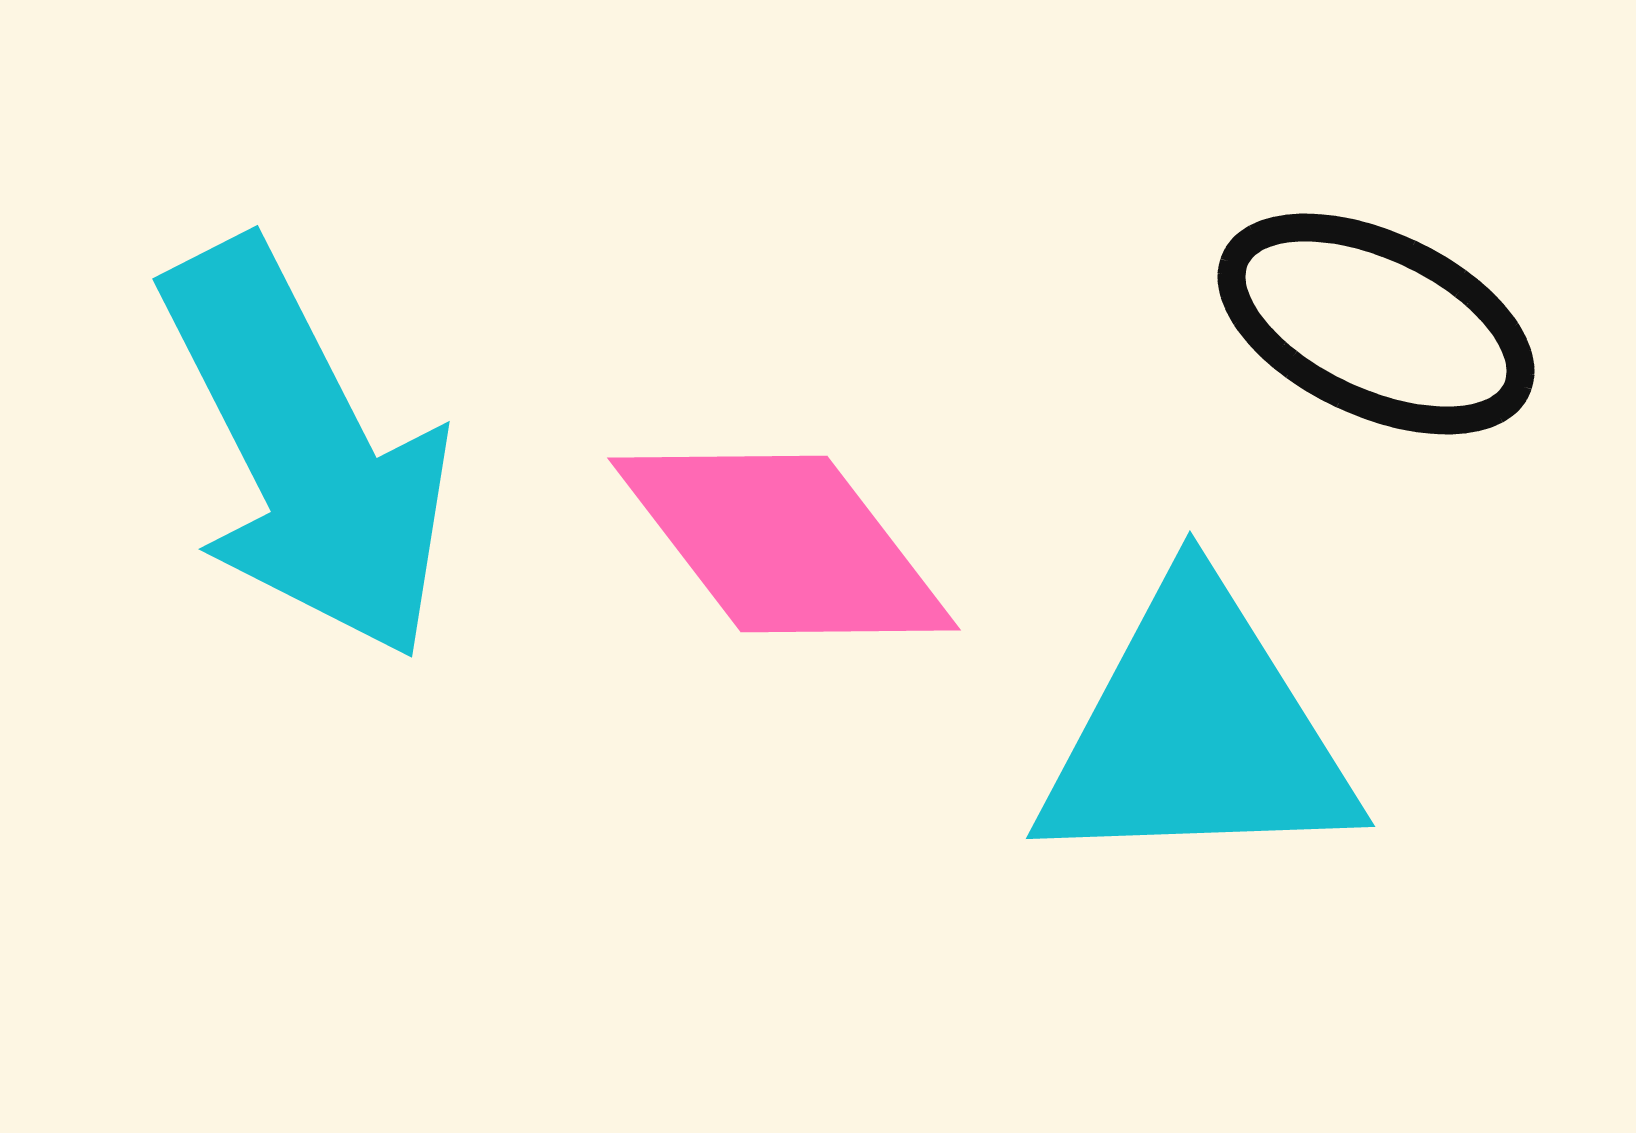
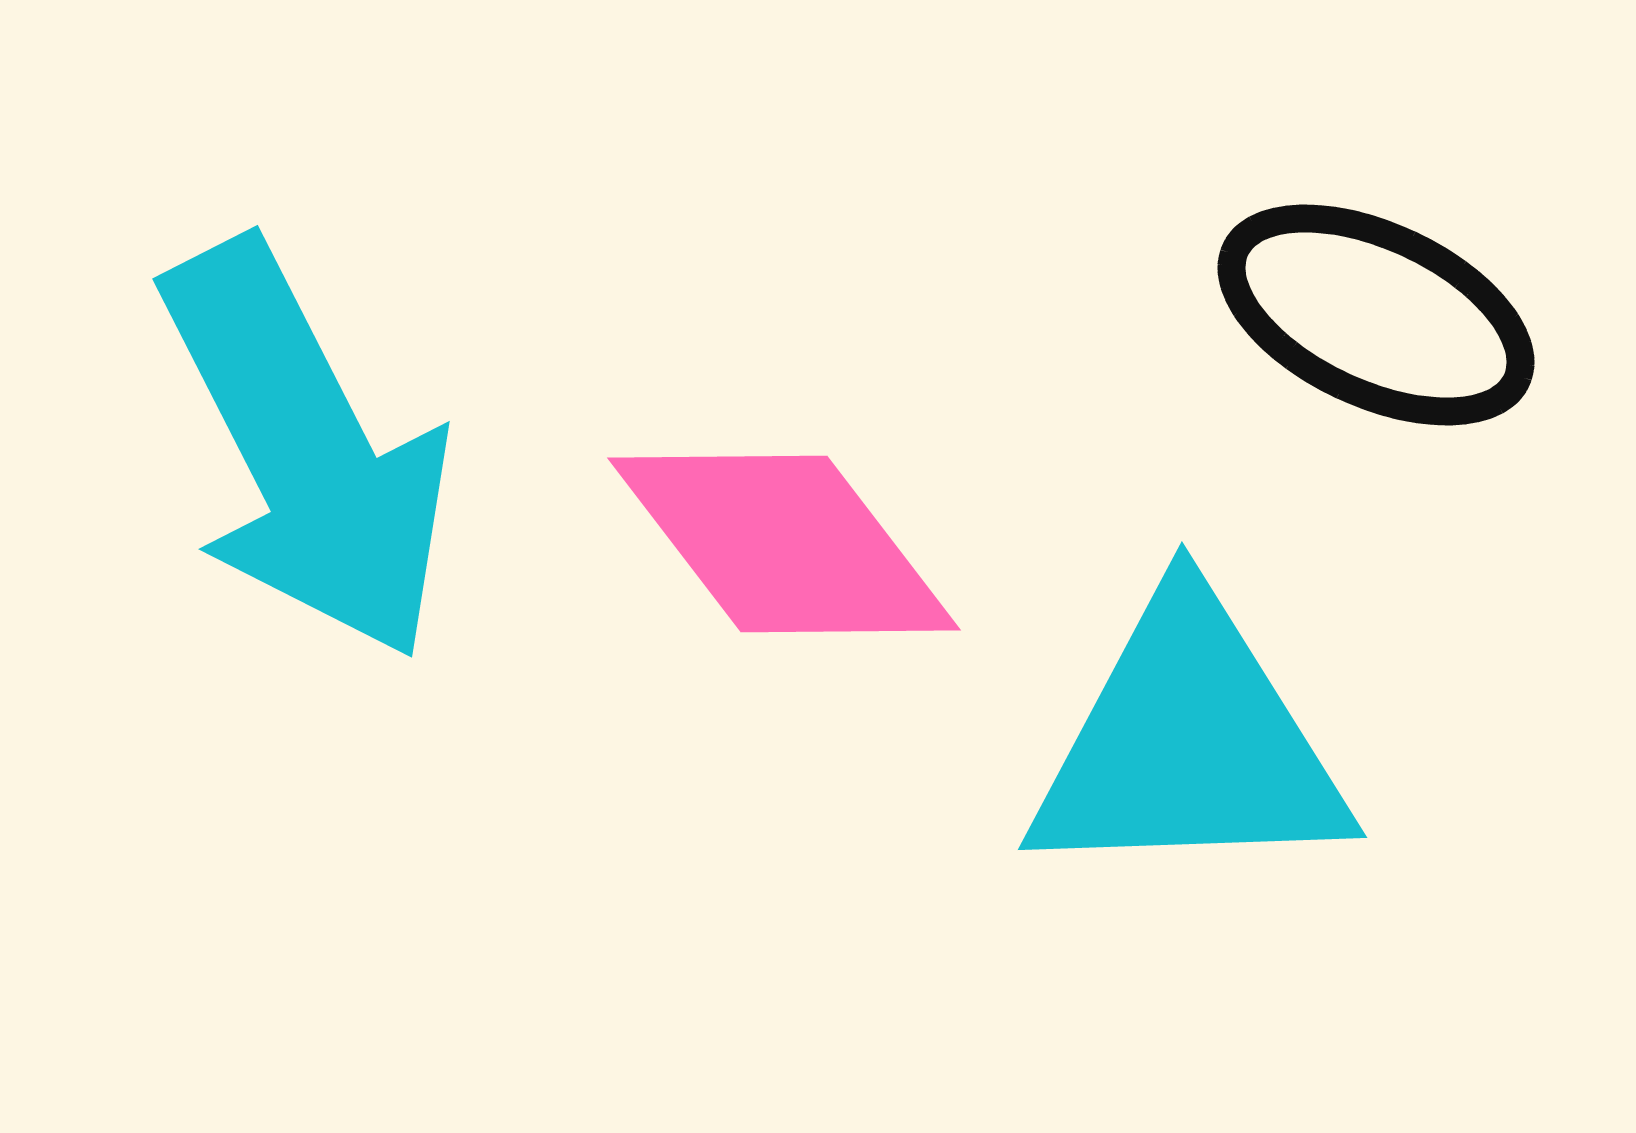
black ellipse: moved 9 px up
cyan triangle: moved 8 px left, 11 px down
